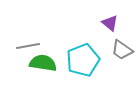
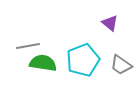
gray trapezoid: moved 1 px left, 15 px down
